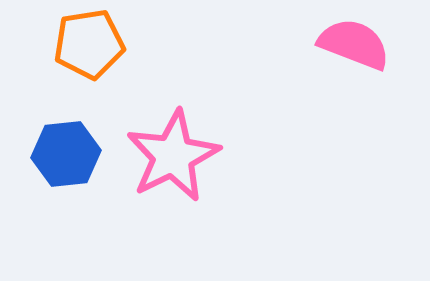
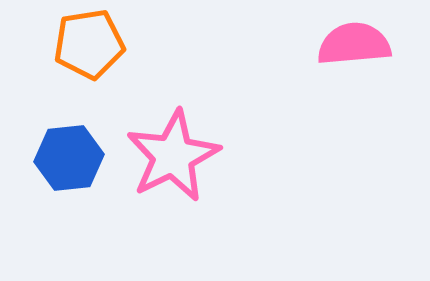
pink semicircle: rotated 26 degrees counterclockwise
blue hexagon: moved 3 px right, 4 px down
